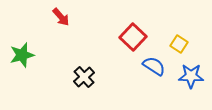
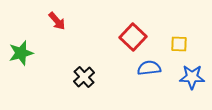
red arrow: moved 4 px left, 4 px down
yellow square: rotated 30 degrees counterclockwise
green star: moved 1 px left, 2 px up
blue semicircle: moved 5 px left, 2 px down; rotated 40 degrees counterclockwise
blue star: moved 1 px right, 1 px down
